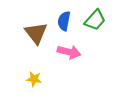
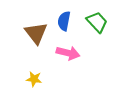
green trapezoid: moved 2 px right, 2 px down; rotated 85 degrees counterclockwise
pink arrow: moved 1 px left, 1 px down
